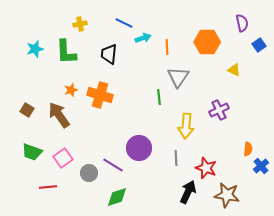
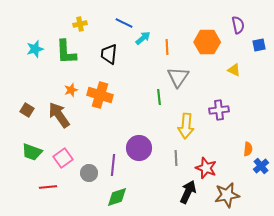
purple semicircle: moved 4 px left, 2 px down
cyan arrow: rotated 21 degrees counterclockwise
blue square: rotated 24 degrees clockwise
purple cross: rotated 18 degrees clockwise
purple line: rotated 65 degrees clockwise
brown star: rotated 20 degrees counterclockwise
